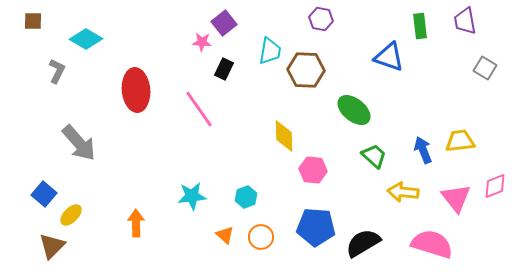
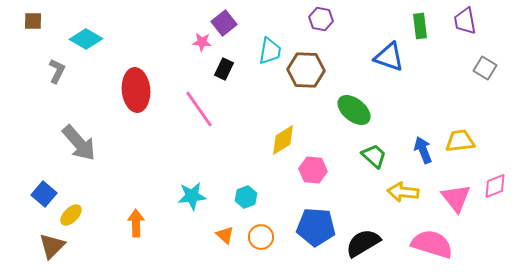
yellow diamond: moved 1 px left, 4 px down; rotated 60 degrees clockwise
